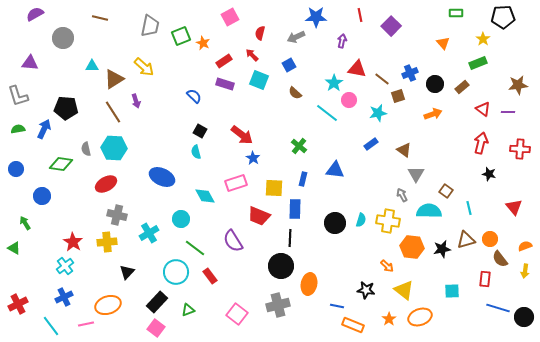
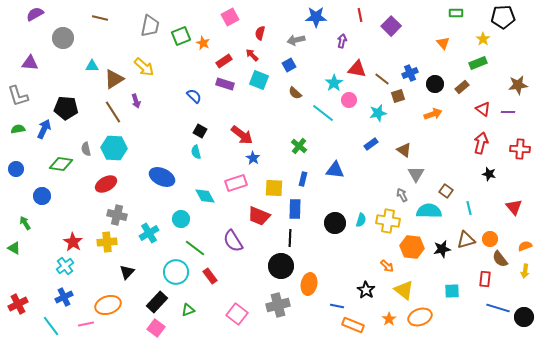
gray arrow at (296, 37): moved 3 px down; rotated 12 degrees clockwise
cyan line at (327, 113): moved 4 px left
black star at (366, 290): rotated 24 degrees clockwise
